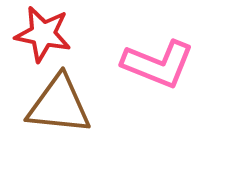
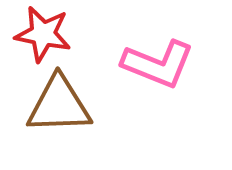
brown triangle: rotated 8 degrees counterclockwise
